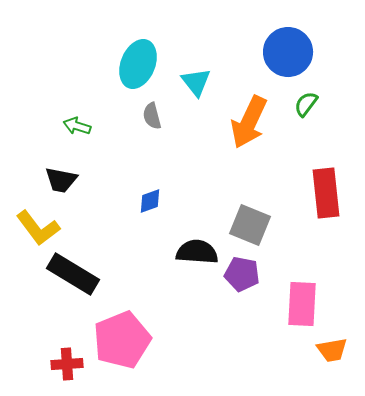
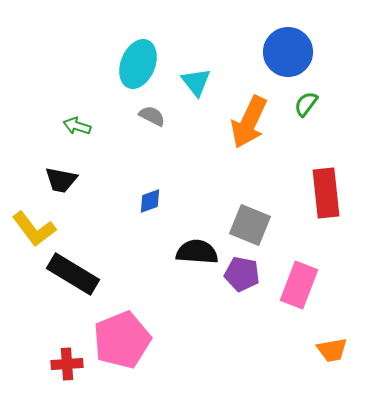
gray semicircle: rotated 132 degrees clockwise
yellow L-shape: moved 4 px left, 1 px down
pink rectangle: moved 3 px left, 19 px up; rotated 18 degrees clockwise
